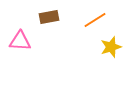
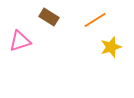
brown rectangle: rotated 42 degrees clockwise
pink triangle: rotated 20 degrees counterclockwise
